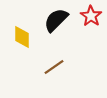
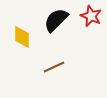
red star: rotated 10 degrees counterclockwise
brown line: rotated 10 degrees clockwise
